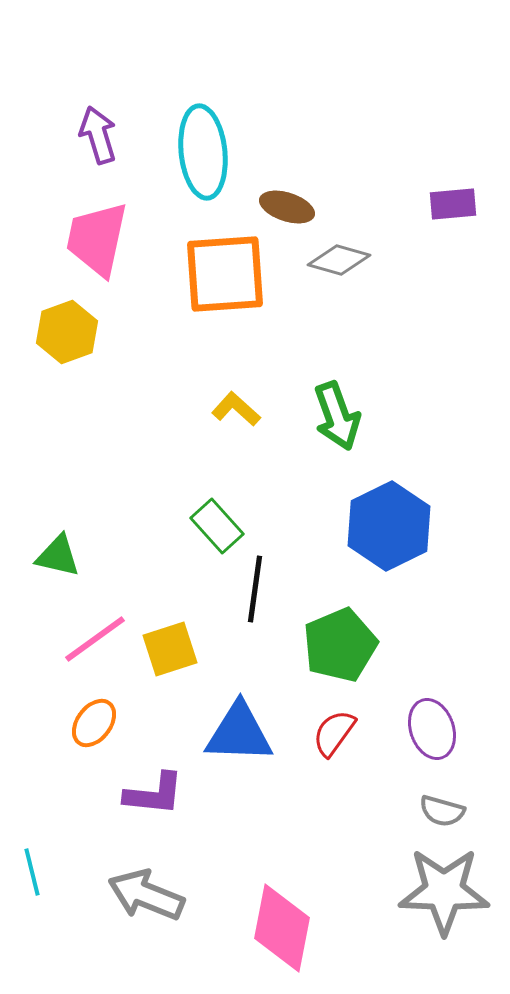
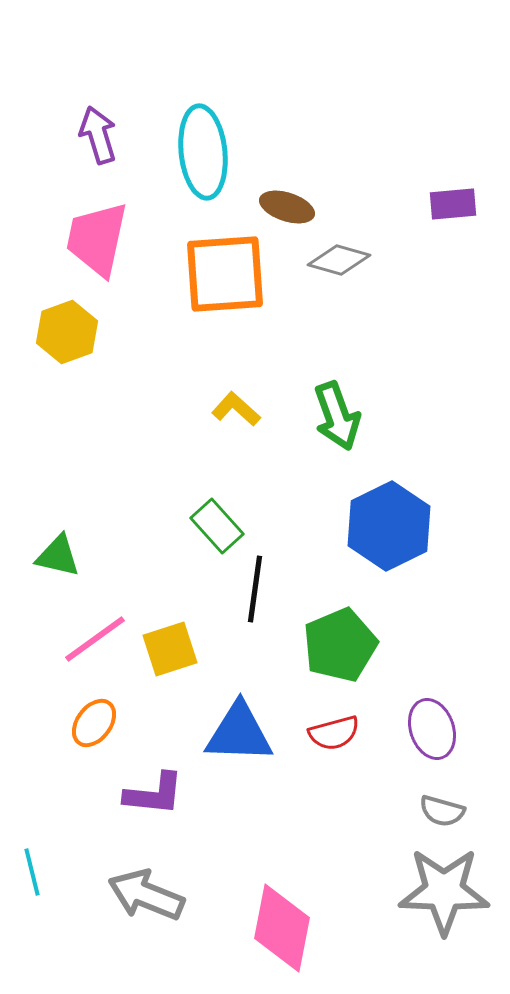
red semicircle: rotated 141 degrees counterclockwise
